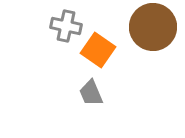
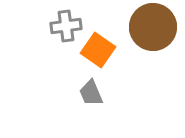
gray cross: rotated 20 degrees counterclockwise
